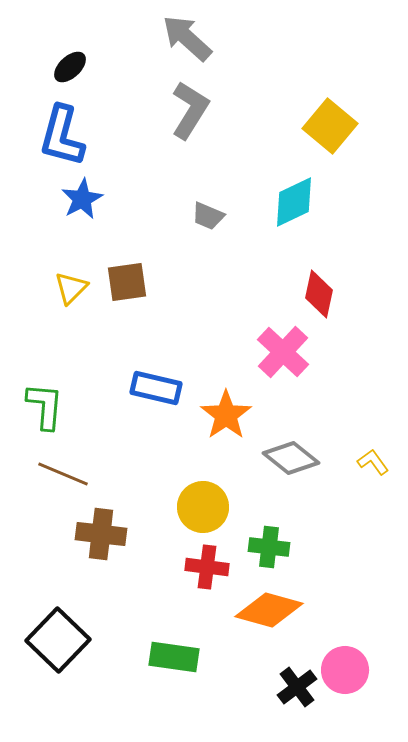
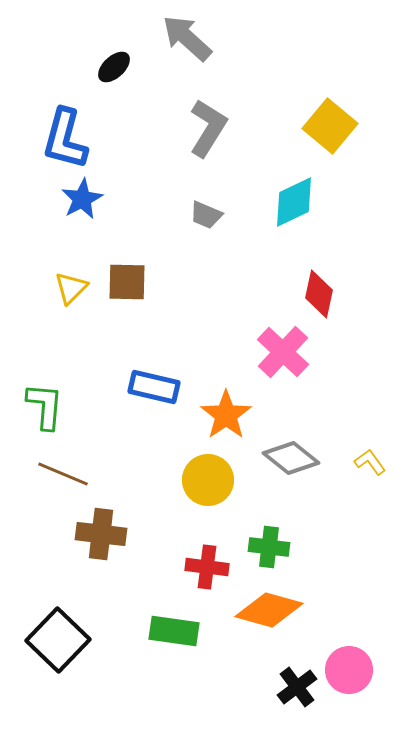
black ellipse: moved 44 px right
gray L-shape: moved 18 px right, 18 px down
blue L-shape: moved 3 px right, 3 px down
gray trapezoid: moved 2 px left, 1 px up
brown square: rotated 9 degrees clockwise
blue rectangle: moved 2 px left, 1 px up
yellow L-shape: moved 3 px left
yellow circle: moved 5 px right, 27 px up
green rectangle: moved 26 px up
pink circle: moved 4 px right
